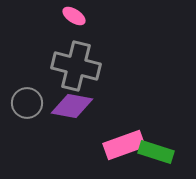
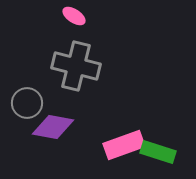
purple diamond: moved 19 px left, 21 px down
green rectangle: moved 2 px right
